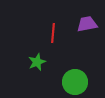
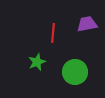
green circle: moved 10 px up
